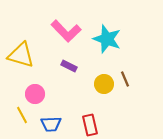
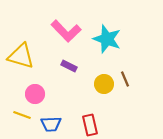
yellow triangle: moved 1 px down
yellow line: rotated 42 degrees counterclockwise
